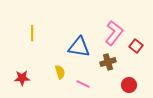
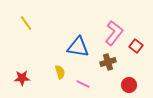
yellow line: moved 6 px left, 10 px up; rotated 35 degrees counterclockwise
blue triangle: moved 1 px left
